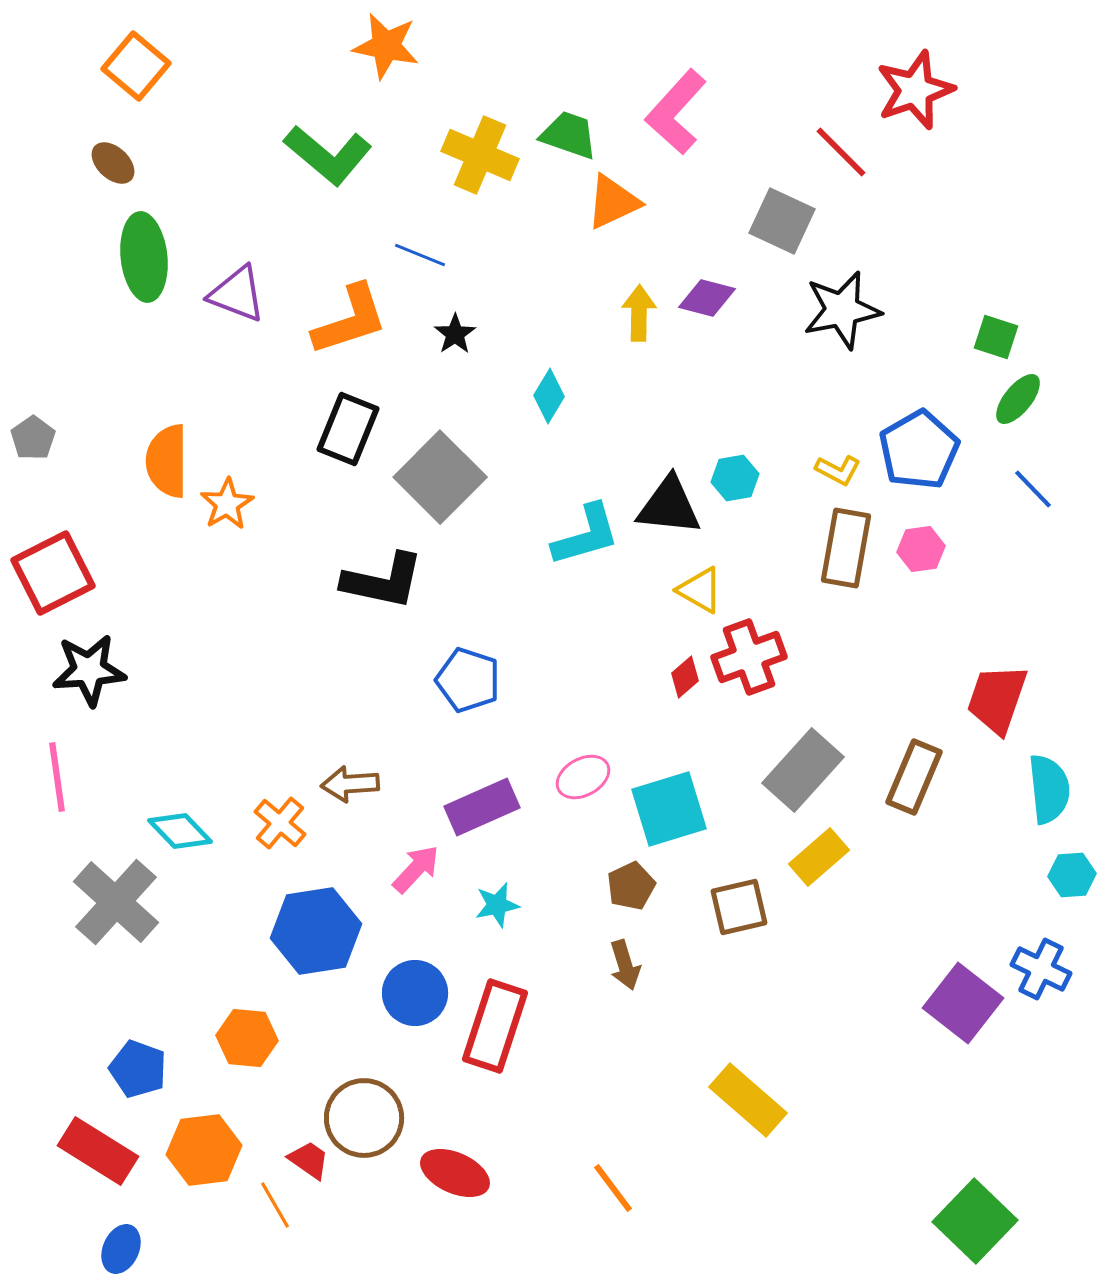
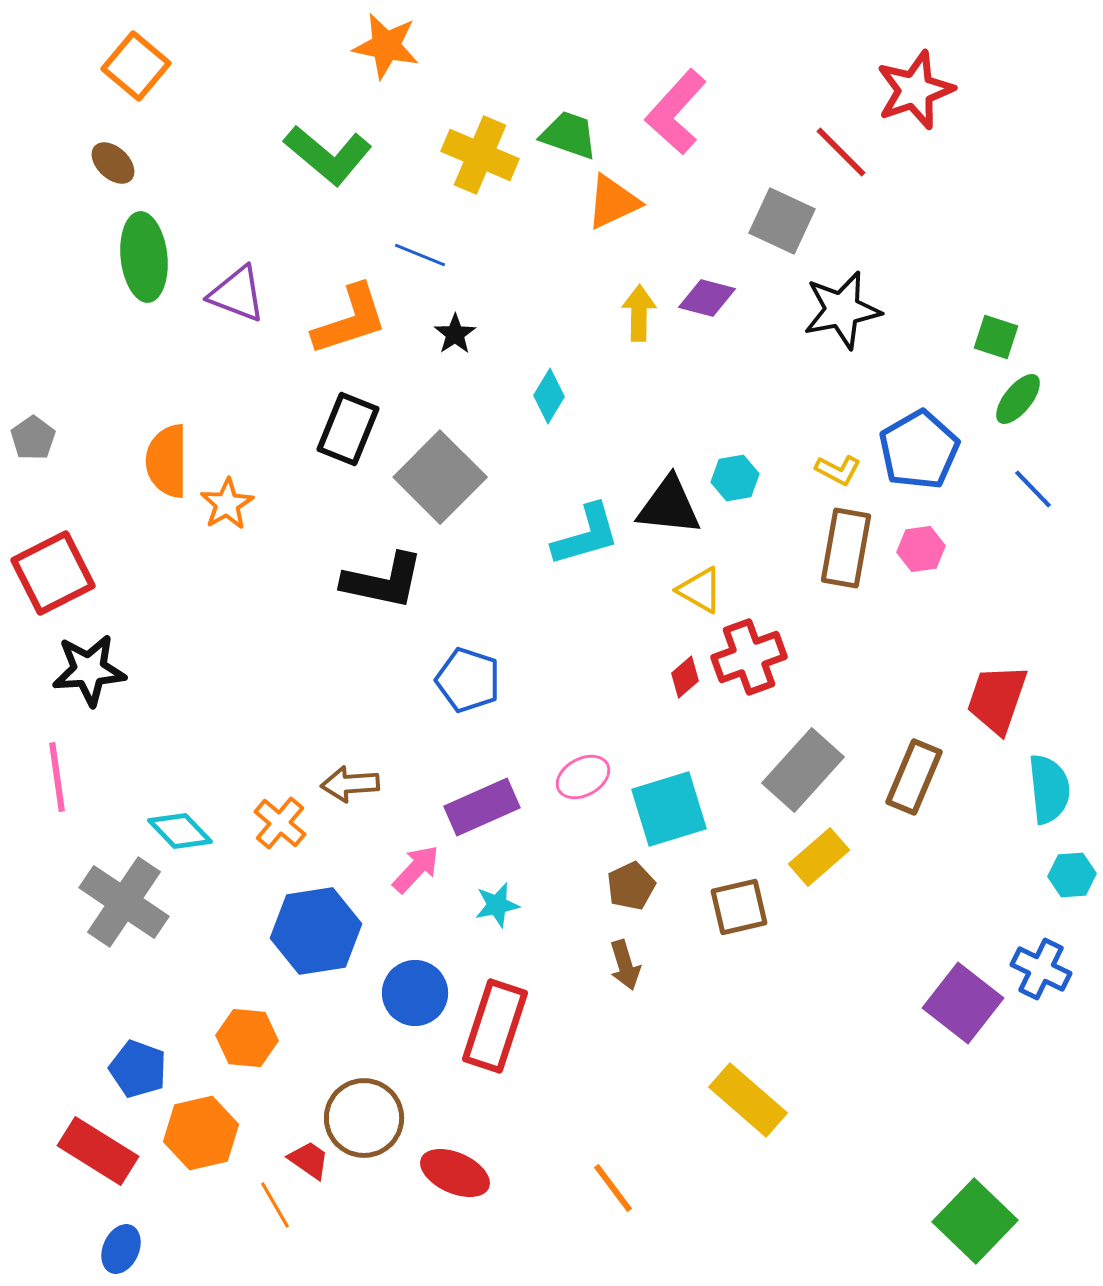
gray cross at (116, 902): moved 8 px right; rotated 8 degrees counterclockwise
orange hexagon at (204, 1150): moved 3 px left, 17 px up; rotated 6 degrees counterclockwise
